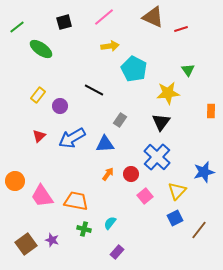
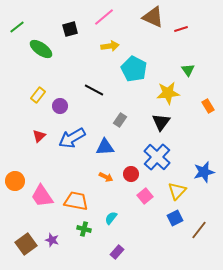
black square: moved 6 px right, 7 px down
orange rectangle: moved 3 px left, 5 px up; rotated 32 degrees counterclockwise
blue triangle: moved 3 px down
orange arrow: moved 2 px left, 3 px down; rotated 80 degrees clockwise
cyan semicircle: moved 1 px right, 5 px up
